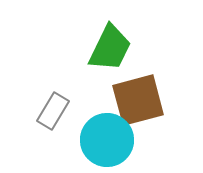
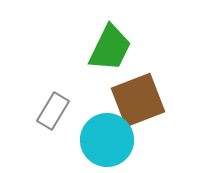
brown square: rotated 6 degrees counterclockwise
